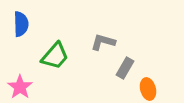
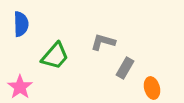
orange ellipse: moved 4 px right, 1 px up
